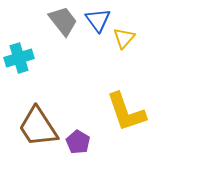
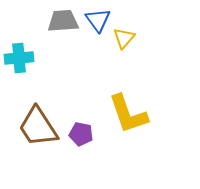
gray trapezoid: rotated 56 degrees counterclockwise
cyan cross: rotated 12 degrees clockwise
yellow L-shape: moved 2 px right, 2 px down
purple pentagon: moved 3 px right, 8 px up; rotated 20 degrees counterclockwise
